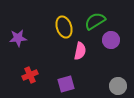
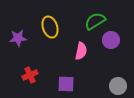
yellow ellipse: moved 14 px left
pink semicircle: moved 1 px right
purple square: rotated 18 degrees clockwise
